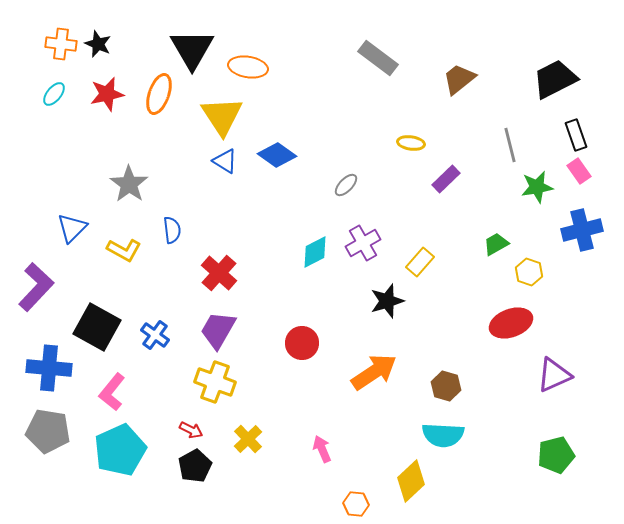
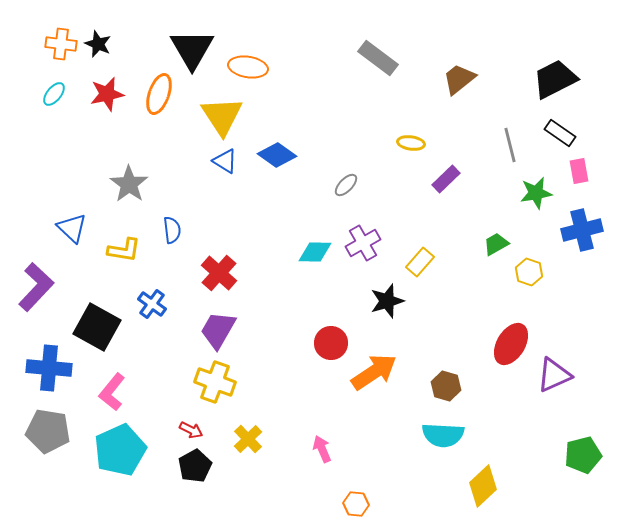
black rectangle at (576, 135): moved 16 px left, 2 px up; rotated 36 degrees counterclockwise
pink rectangle at (579, 171): rotated 25 degrees clockwise
green star at (537, 187): moved 1 px left, 6 px down
blue triangle at (72, 228): rotated 32 degrees counterclockwise
yellow L-shape at (124, 250): rotated 20 degrees counterclockwise
cyan diamond at (315, 252): rotated 28 degrees clockwise
red ellipse at (511, 323): moved 21 px down; rotated 39 degrees counterclockwise
blue cross at (155, 335): moved 3 px left, 31 px up
red circle at (302, 343): moved 29 px right
green pentagon at (556, 455): moved 27 px right
yellow diamond at (411, 481): moved 72 px right, 5 px down
